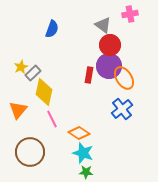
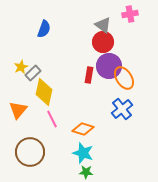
blue semicircle: moved 8 px left
red circle: moved 7 px left, 3 px up
orange diamond: moved 4 px right, 4 px up; rotated 15 degrees counterclockwise
